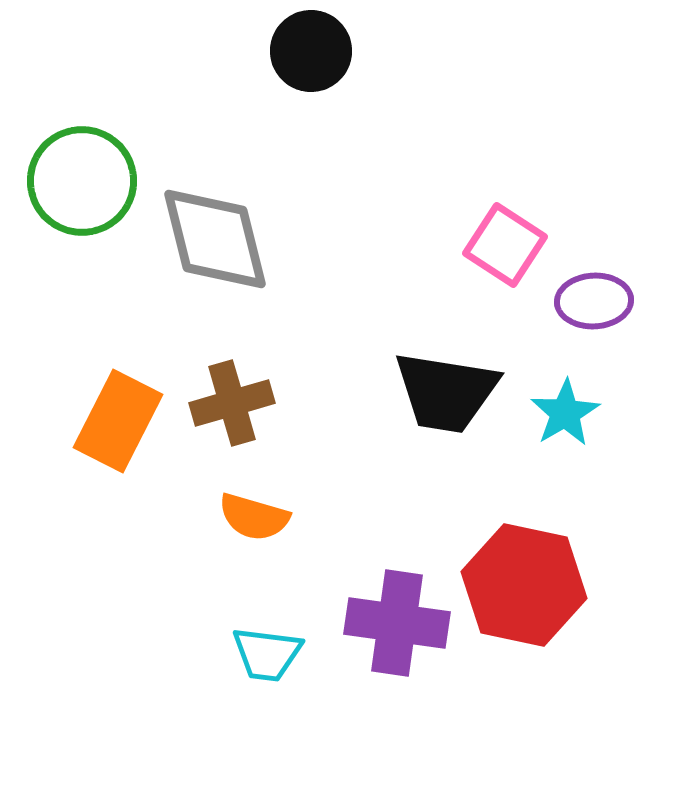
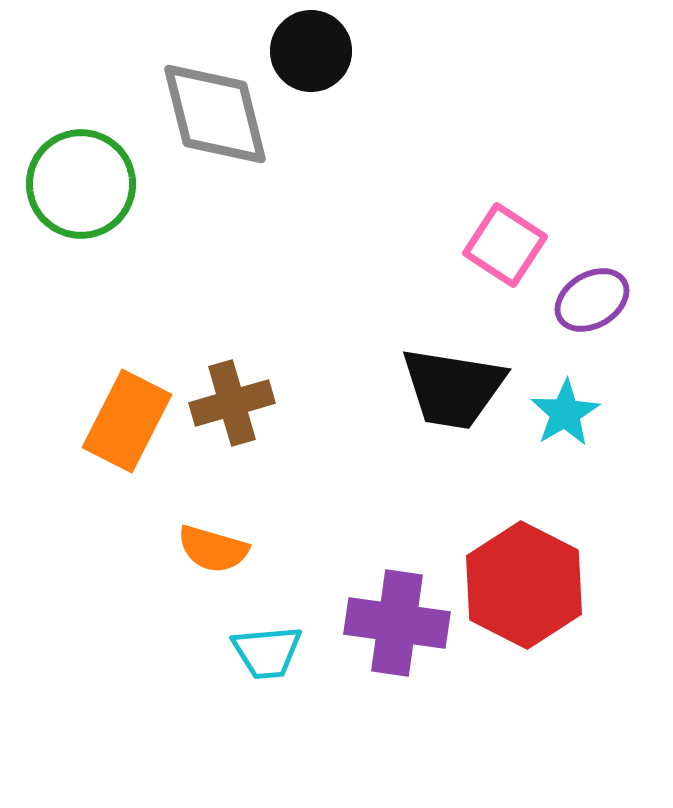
green circle: moved 1 px left, 3 px down
gray diamond: moved 125 px up
purple ellipse: moved 2 px left, 1 px up; rotated 28 degrees counterclockwise
black trapezoid: moved 7 px right, 4 px up
orange rectangle: moved 9 px right
orange semicircle: moved 41 px left, 32 px down
red hexagon: rotated 15 degrees clockwise
cyan trapezoid: moved 2 px up; rotated 12 degrees counterclockwise
